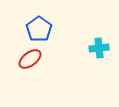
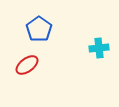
red ellipse: moved 3 px left, 6 px down
